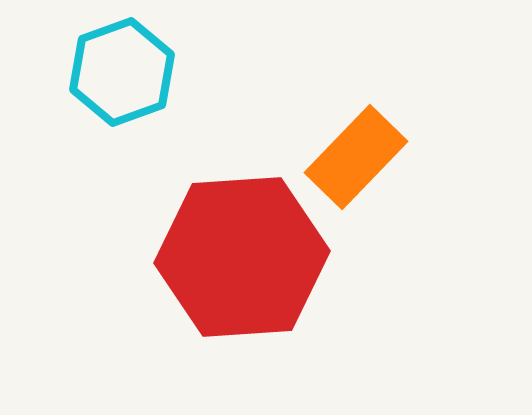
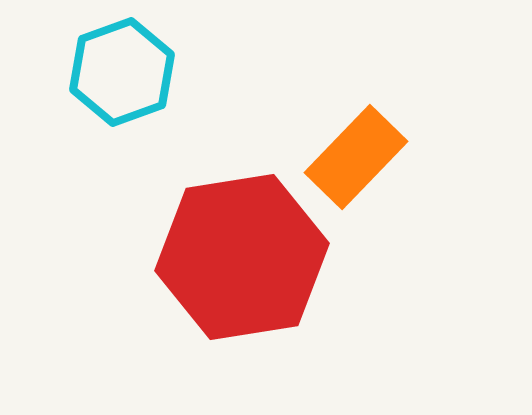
red hexagon: rotated 5 degrees counterclockwise
